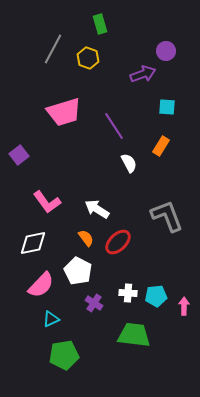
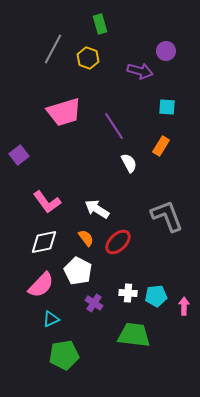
purple arrow: moved 3 px left, 3 px up; rotated 35 degrees clockwise
white diamond: moved 11 px right, 1 px up
